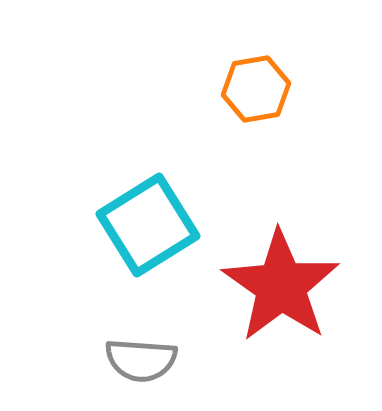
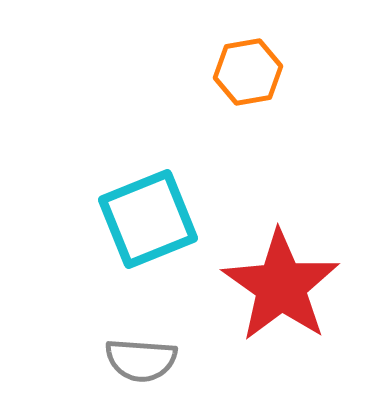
orange hexagon: moved 8 px left, 17 px up
cyan square: moved 6 px up; rotated 10 degrees clockwise
